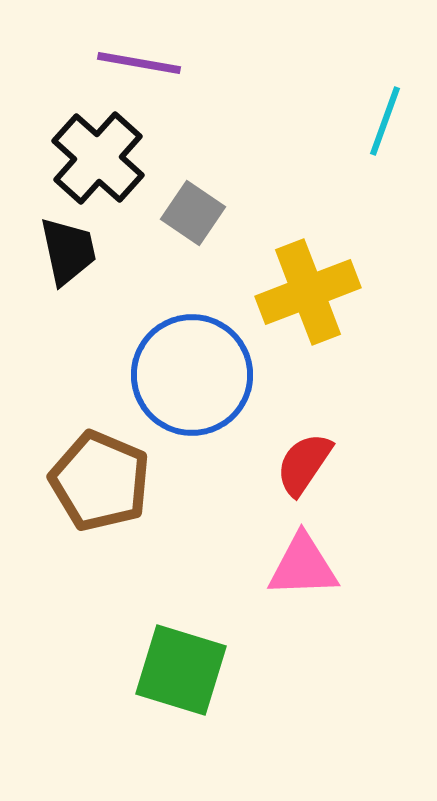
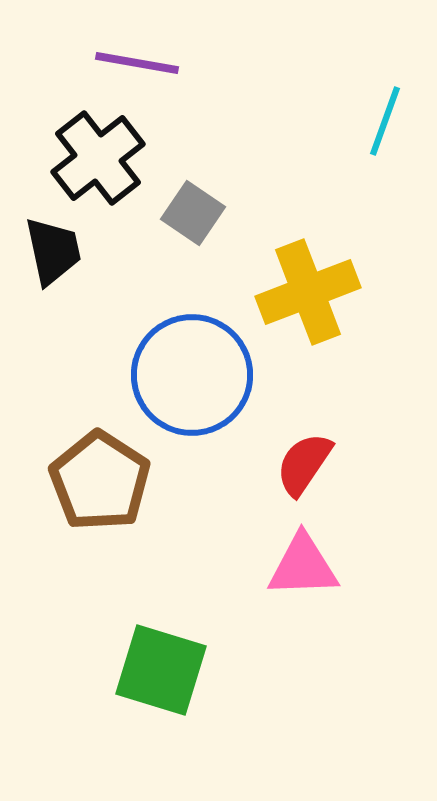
purple line: moved 2 px left
black cross: rotated 10 degrees clockwise
black trapezoid: moved 15 px left
brown pentagon: rotated 10 degrees clockwise
green square: moved 20 px left
